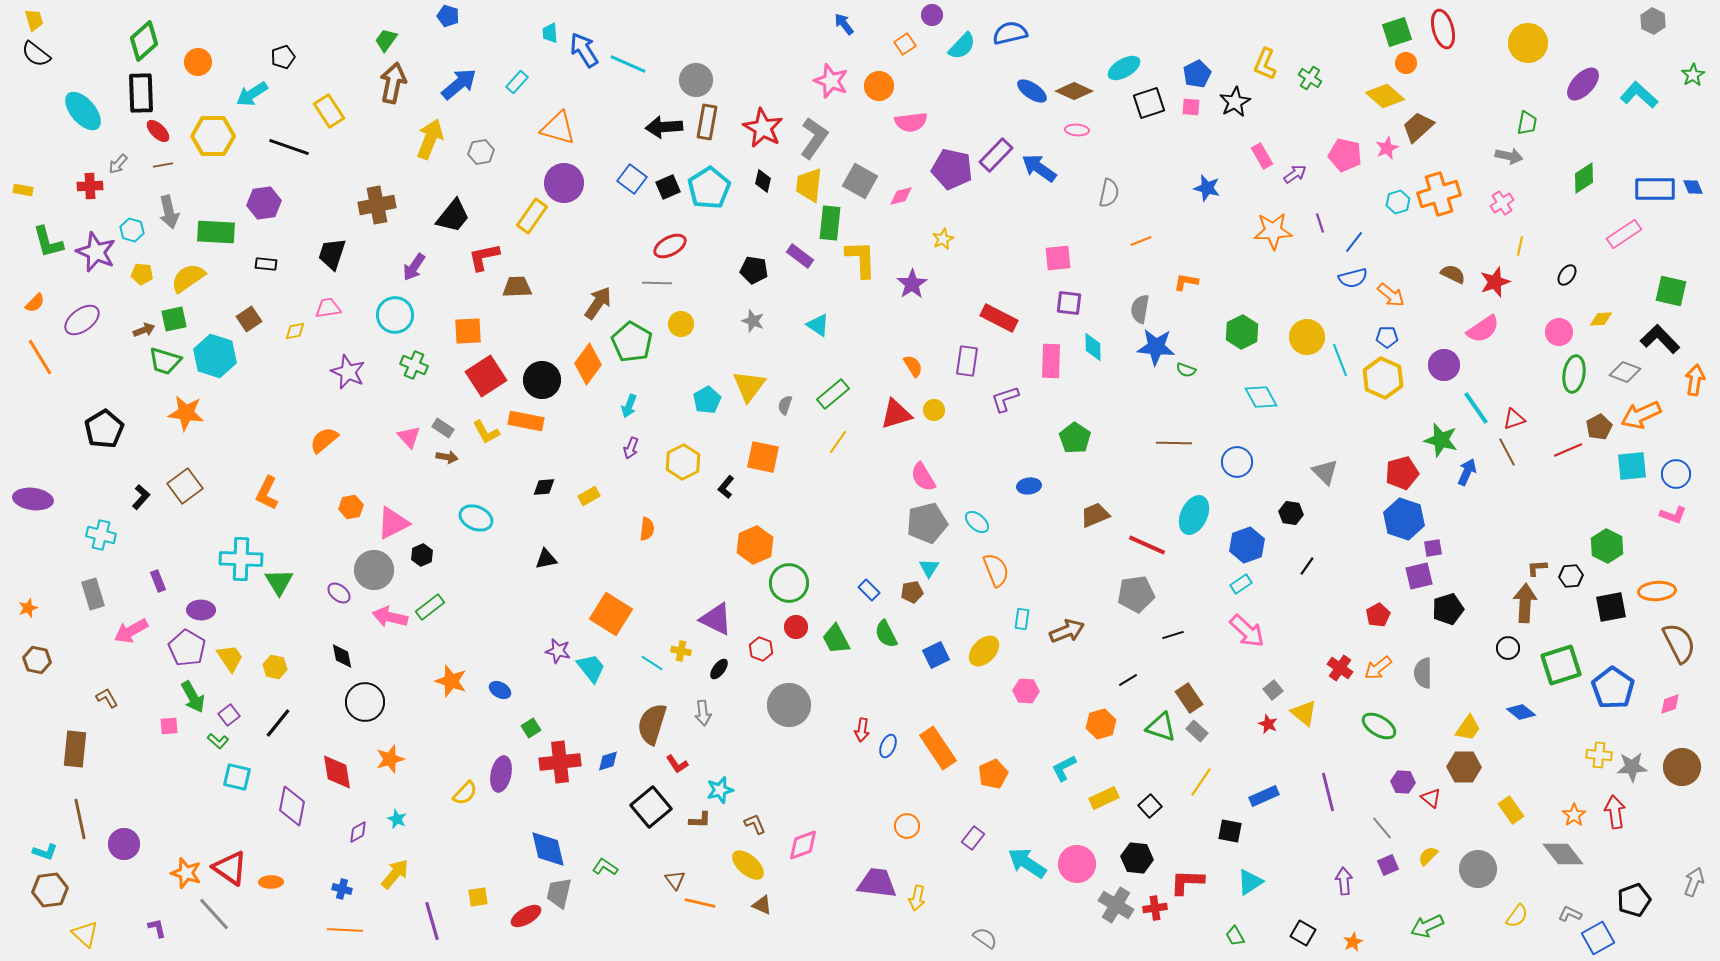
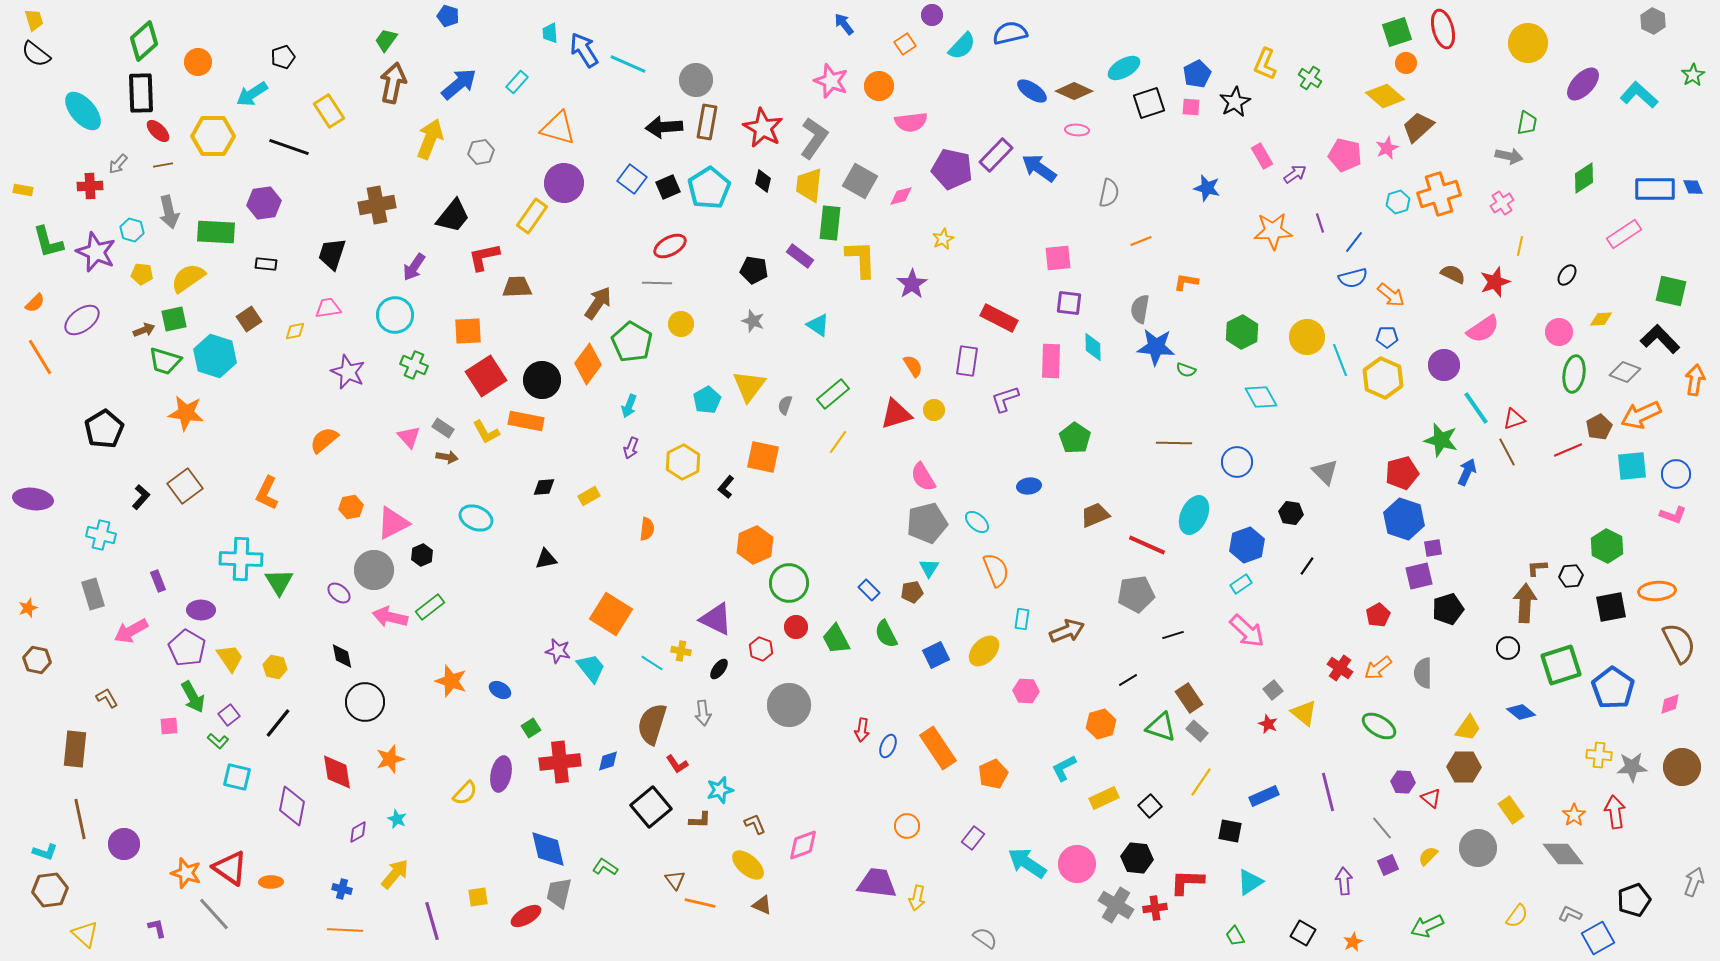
gray circle at (1478, 869): moved 21 px up
